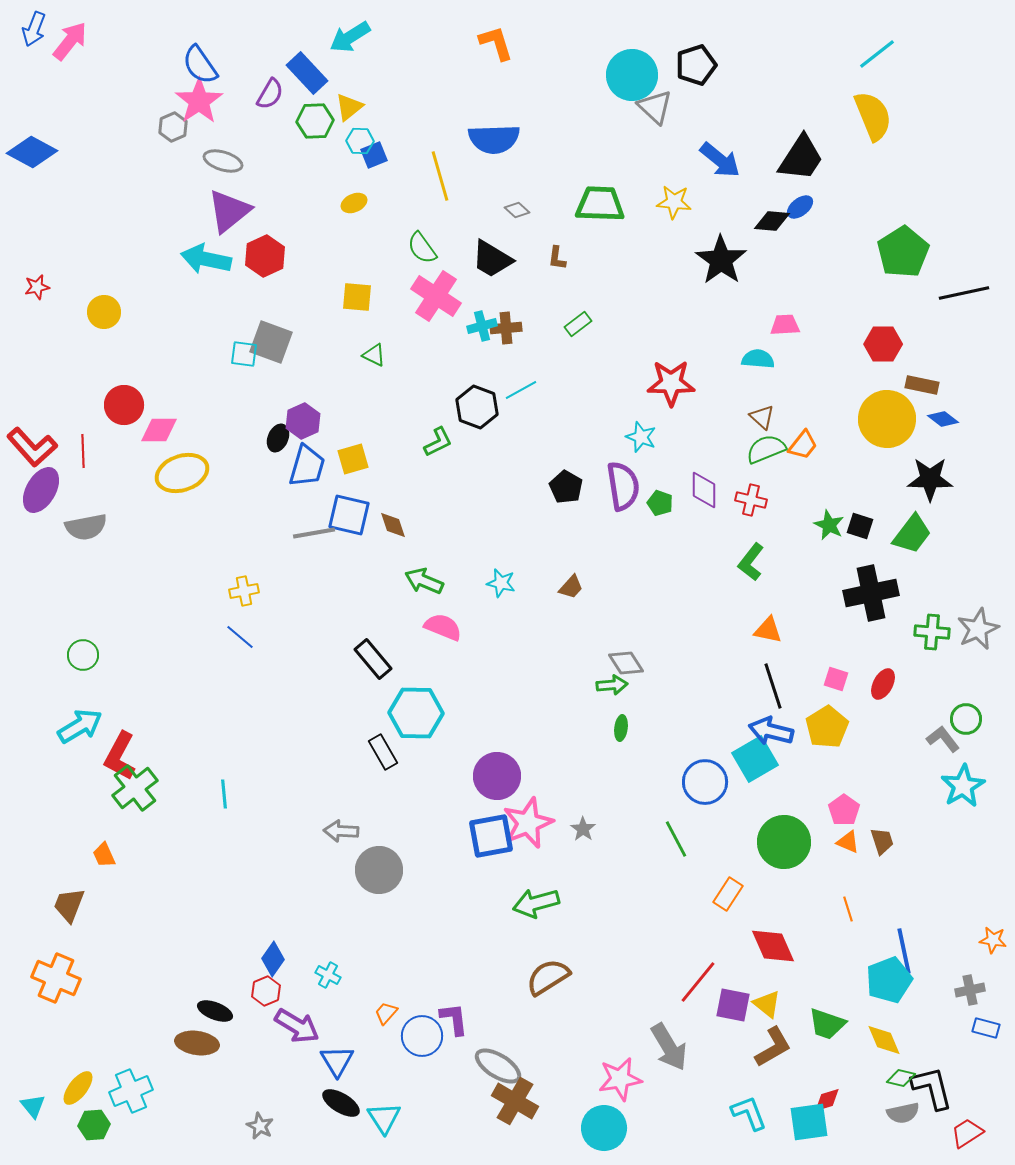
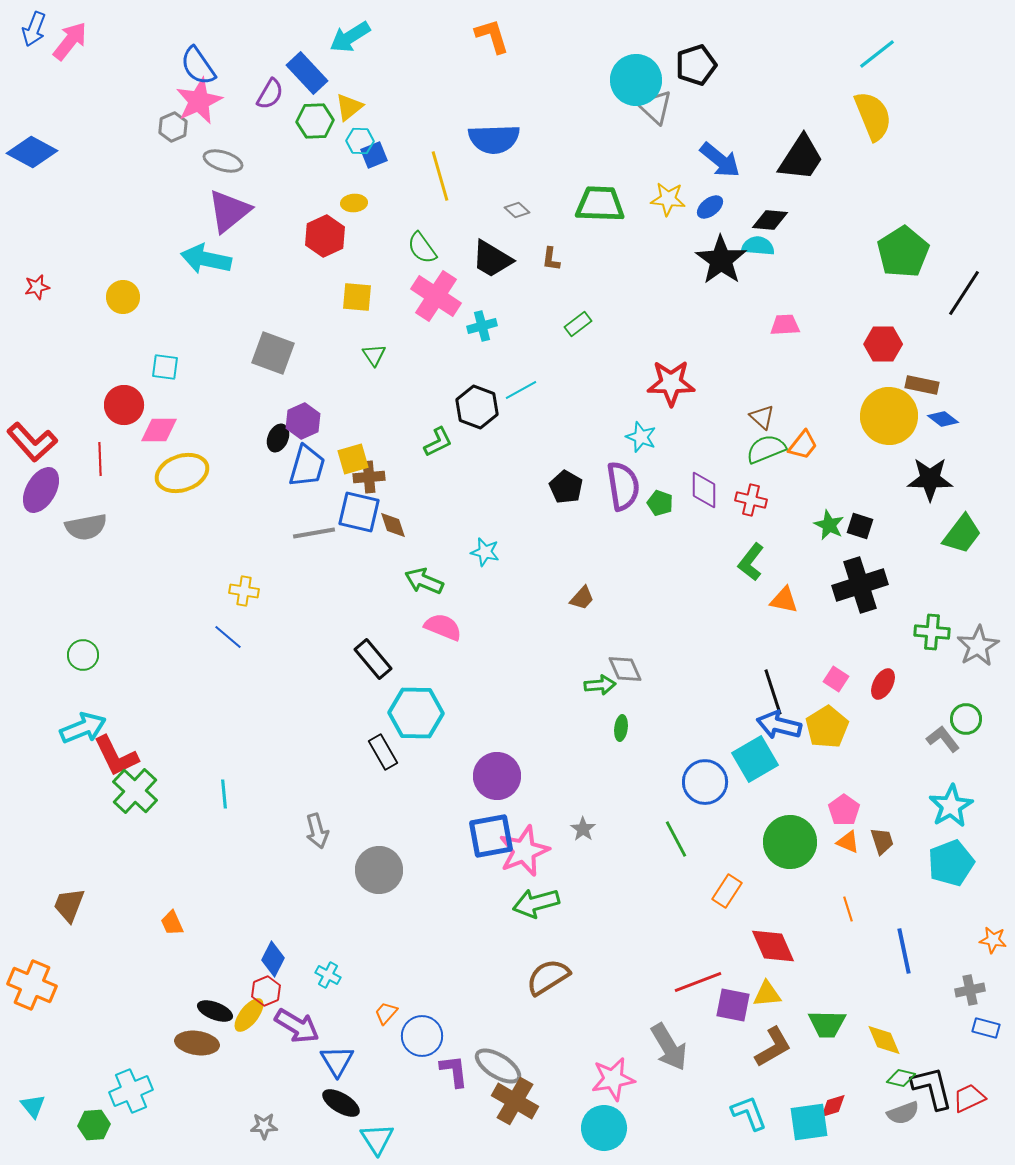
orange L-shape at (496, 43): moved 4 px left, 7 px up
blue semicircle at (200, 65): moved 2 px left, 1 px down
cyan circle at (632, 75): moved 4 px right, 5 px down
pink star at (199, 101): rotated 9 degrees clockwise
yellow star at (674, 202): moved 6 px left, 3 px up
yellow ellipse at (354, 203): rotated 20 degrees clockwise
blue ellipse at (800, 207): moved 90 px left
black diamond at (772, 221): moved 2 px left, 1 px up
red hexagon at (265, 256): moved 60 px right, 20 px up
brown L-shape at (557, 258): moved 6 px left, 1 px down
black line at (964, 293): rotated 45 degrees counterclockwise
yellow circle at (104, 312): moved 19 px right, 15 px up
brown cross at (506, 328): moved 137 px left, 149 px down
gray square at (271, 342): moved 2 px right, 11 px down
cyan square at (244, 354): moved 79 px left, 13 px down
green triangle at (374, 355): rotated 30 degrees clockwise
cyan semicircle at (758, 359): moved 113 px up
yellow circle at (887, 419): moved 2 px right, 3 px up
red L-shape at (32, 447): moved 5 px up
red line at (83, 451): moved 17 px right, 8 px down
blue square at (349, 515): moved 10 px right, 3 px up
green trapezoid at (912, 534): moved 50 px right
cyan star at (501, 583): moved 16 px left, 31 px up
brown trapezoid at (571, 587): moved 11 px right, 11 px down
yellow cross at (244, 591): rotated 20 degrees clockwise
black cross at (871, 593): moved 11 px left, 8 px up; rotated 6 degrees counterclockwise
gray star at (978, 629): moved 17 px down; rotated 6 degrees counterclockwise
orange triangle at (768, 630): moved 16 px right, 30 px up
blue line at (240, 637): moved 12 px left
gray diamond at (626, 663): moved 1 px left, 6 px down; rotated 9 degrees clockwise
pink square at (836, 679): rotated 15 degrees clockwise
green arrow at (612, 685): moved 12 px left
black line at (773, 686): moved 6 px down
cyan arrow at (80, 726): moved 3 px right, 2 px down; rotated 9 degrees clockwise
blue arrow at (771, 731): moved 8 px right, 6 px up
red L-shape at (120, 756): moved 4 px left; rotated 54 degrees counterclockwise
cyan star at (963, 786): moved 12 px left, 20 px down
green cross at (135, 788): moved 3 px down; rotated 9 degrees counterclockwise
pink star at (528, 823): moved 4 px left, 28 px down
gray arrow at (341, 831): moved 24 px left; rotated 108 degrees counterclockwise
green circle at (784, 842): moved 6 px right
orange trapezoid at (104, 855): moved 68 px right, 68 px down
orange rectangle at (728, 894): moved 1 px left, 3 px up
blue diamond at (273, 959): rotated 8 degrees counterclockwise
orange cross at (56, 978): moved 24 px left, 7 px down
cyan pentagon at (889, 980): moved 62 px right, 117 px up
red line at (698, 982): rotated 30 degrees clockwise
yellow triangle at (767, 1004): moved 10 px up; rotated 44 degrees counterclockwise
purple L-shape at (454, 1019): moved 52 px down
green trapezoid at (827, 1024): rotated 18 degrees counterclockwise
pink star at (620, 1079): moved 7 px left
yellow ellipse at (78, 1088): moved 171 px right, 73 px up
red diamond at (827, 1100): moved 6 px right, 6 px down
gray semicircle at (903, 1113): rotated 8 degrees counterclockwise
cyan triangle at (384, 1118): moved 7 px left, 21 px down
gray star at (260, 1126): moved 4 px right; rotated 28 degrees counterclockwise
red trapezoid at (967, 1133): moved 2 px right, 35 px up; rotated 8 degrees clockwise
